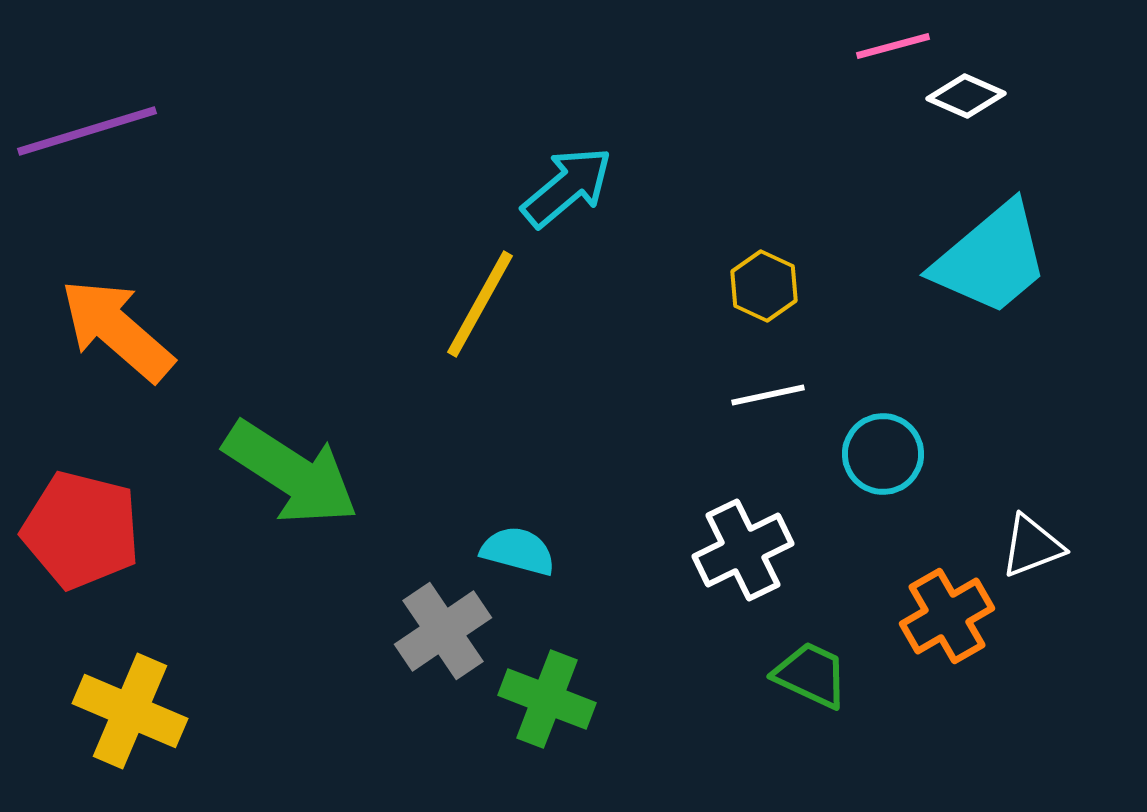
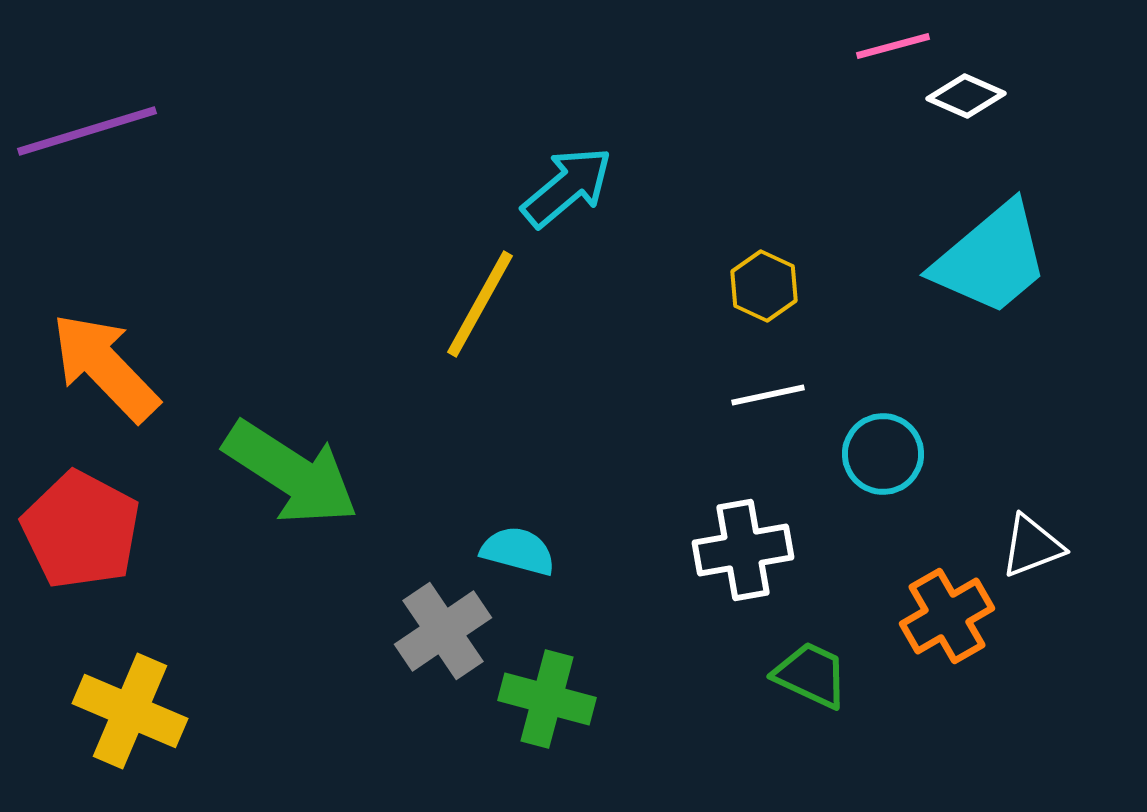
orange arrow: moved 12 px left, 37 px down; rotated 5 degrees clockwise
red pentagon: rotated 14 degrees clockwise
white cross: rotated 16 degrees clockwise
green cross: rotated 6 degrees counterclockwise
